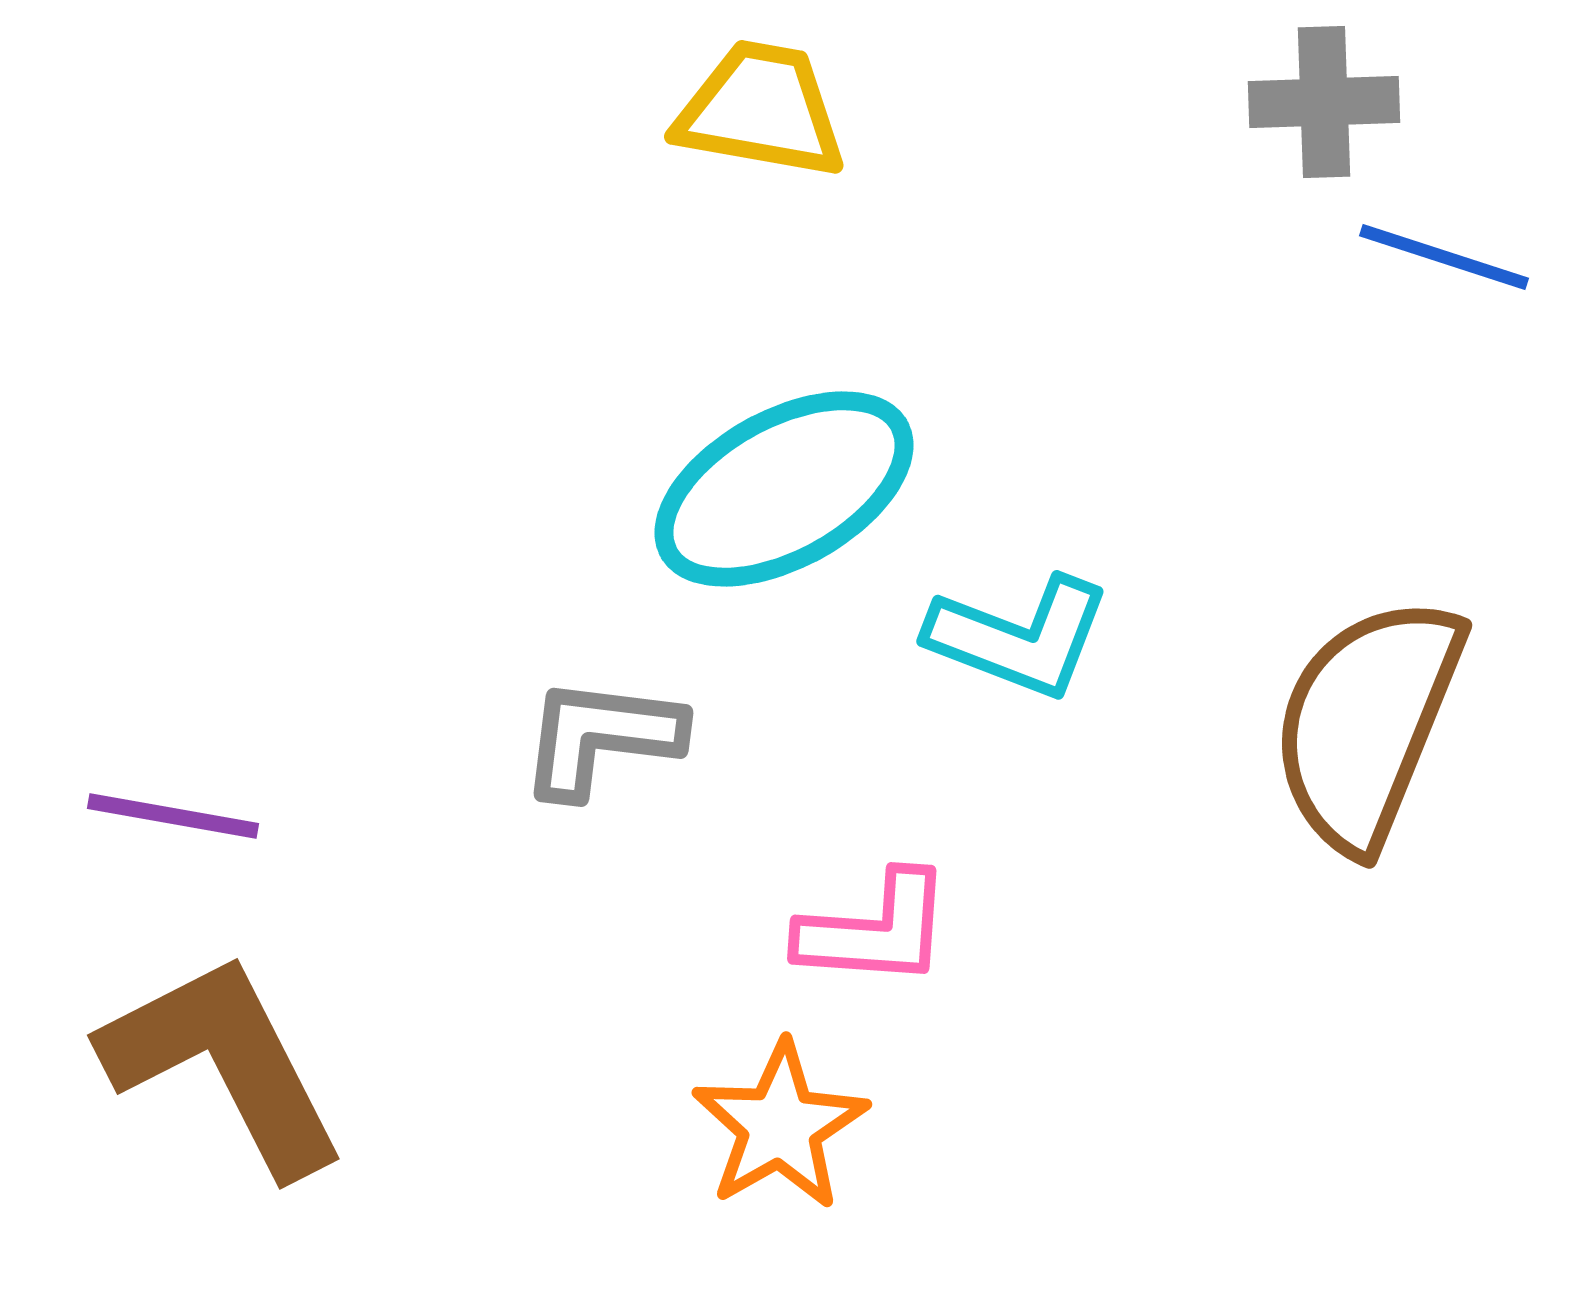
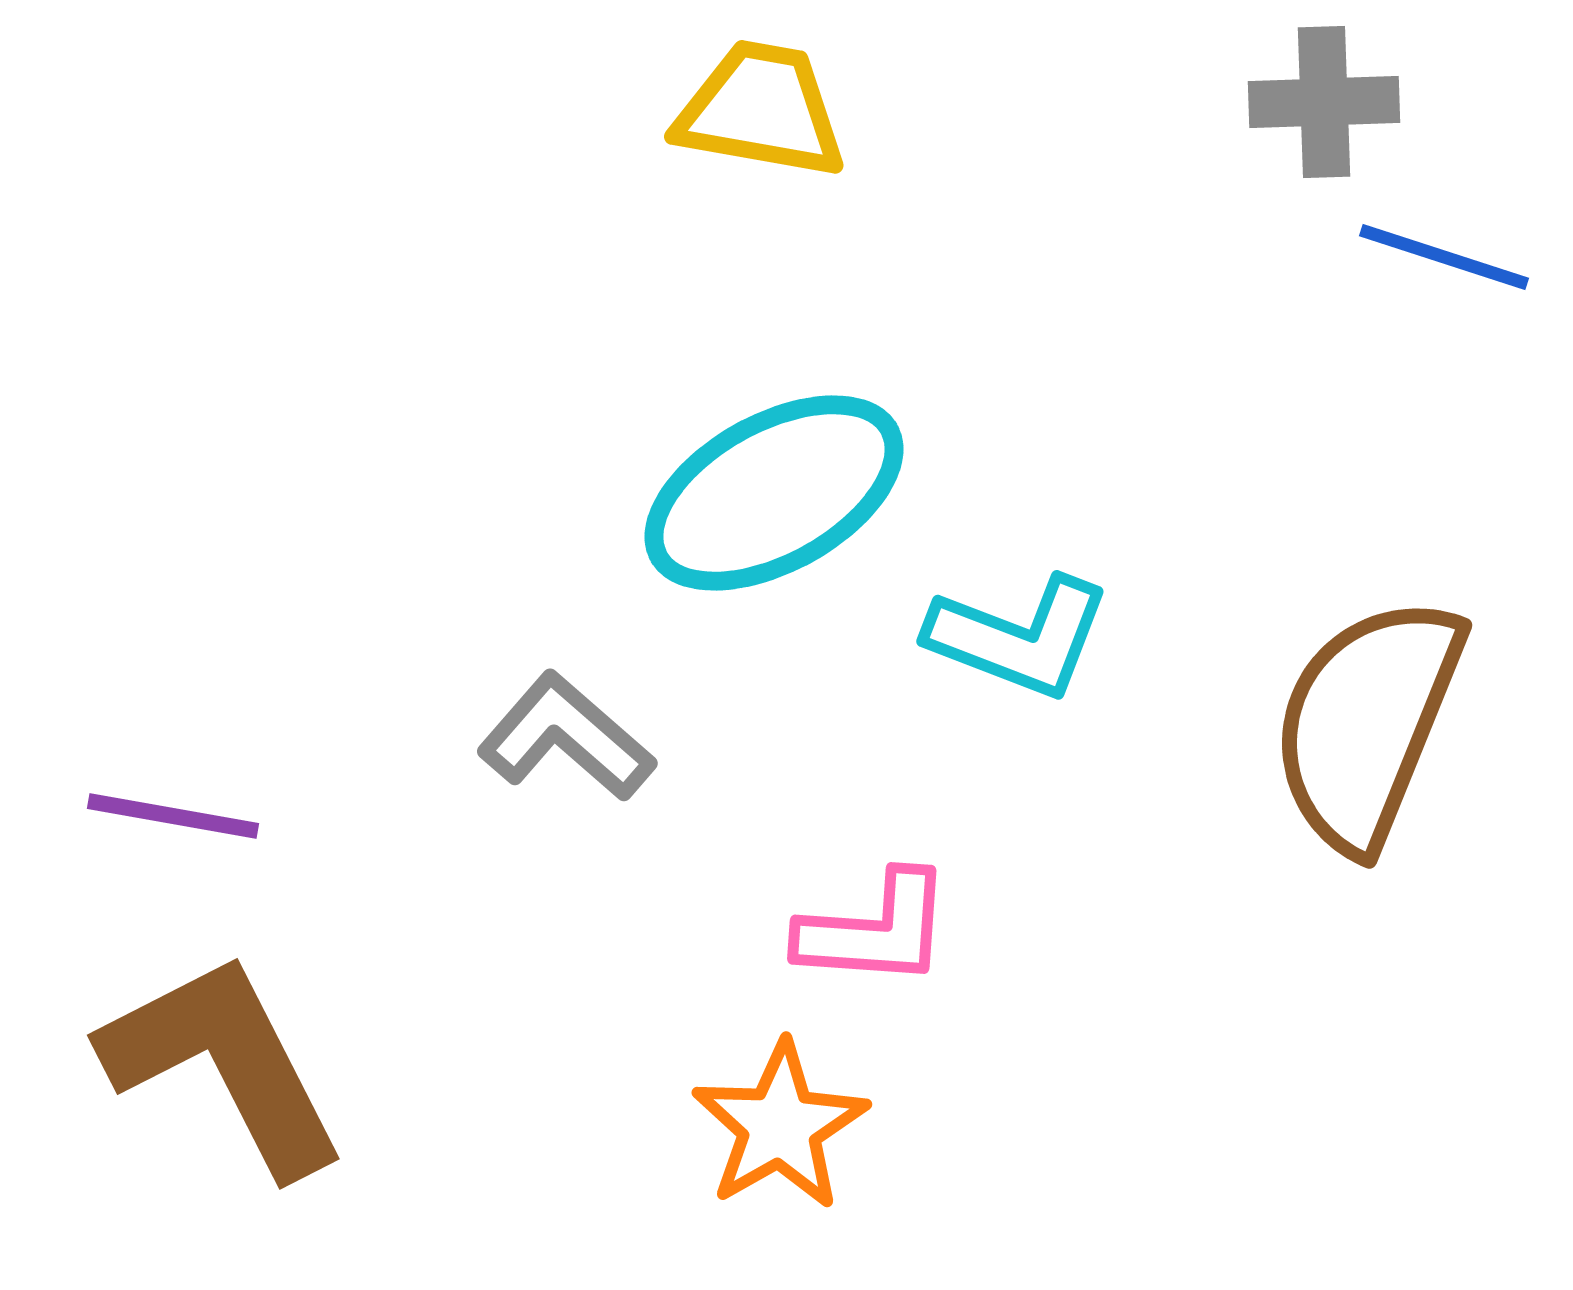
cyan ellipse: moved 10 px left, 4 px down
gray L-shape: moved 35 px left; rotated 34 degrees clockwise
